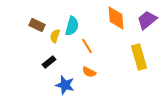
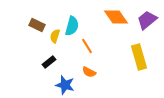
orange diamond: moved 1 px up; rotated 30 degrees counterclockwise
